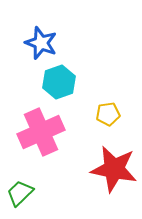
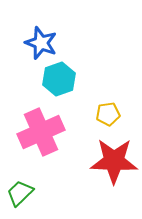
cyan hexagon: moved 3 px up
red star: moved 8 px up; rotated 9 degrees counterclockwise
